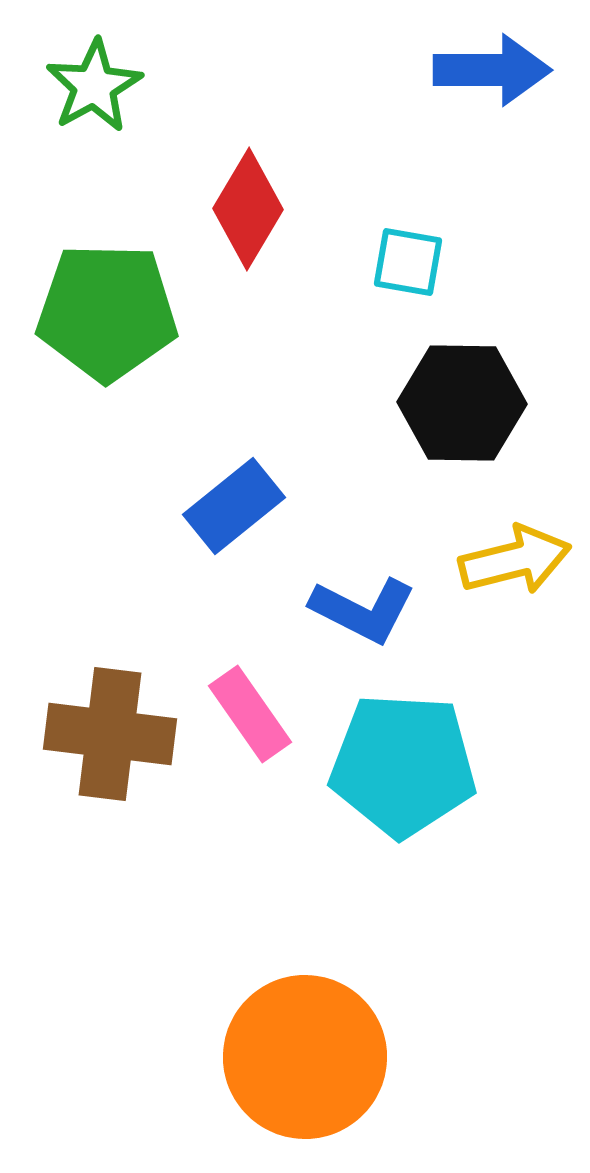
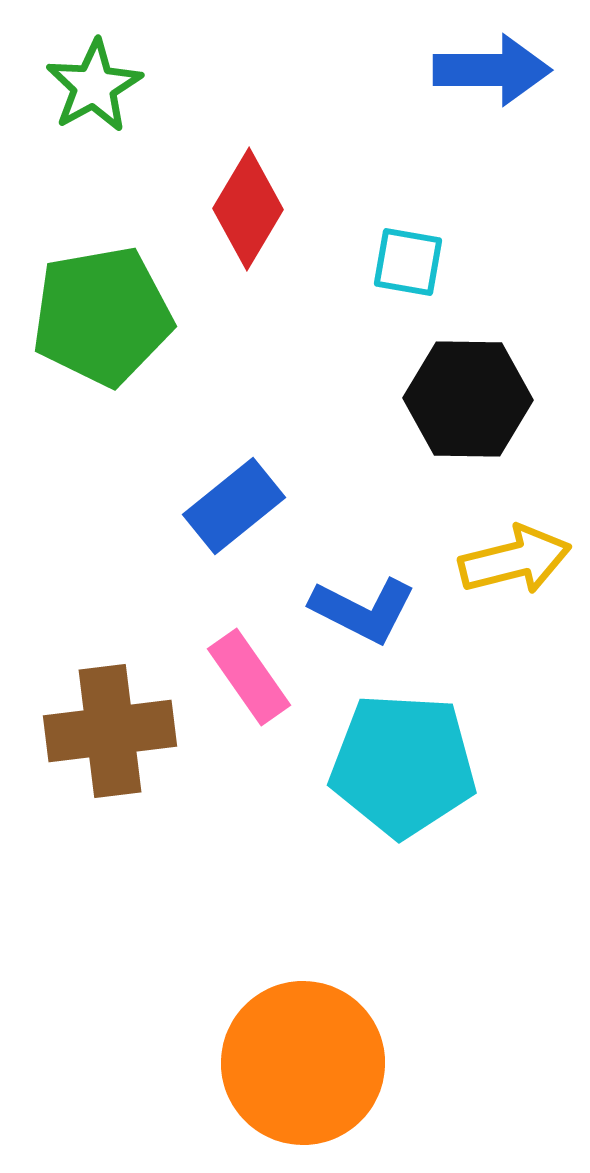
green pentagon: moved 5 px left, 4 px down; rotated 11 degrees counterclockwise
black hexagon: moved 6 px right, 4 px up
pink rectangle: moved 1 px left, 37 px up
brown cross: moved 3 px up; rotated 14 degrees counterclockwise
orange circle: moved 2 px left, 6 px down
